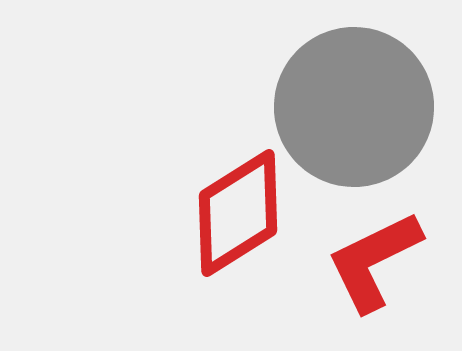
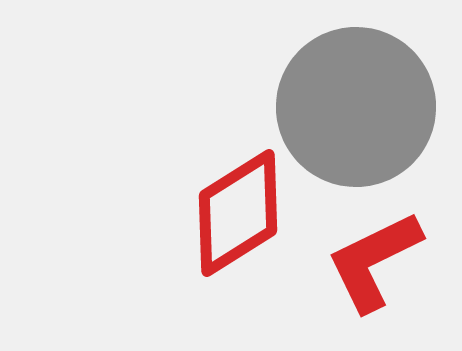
gray circle: moved 2 px right
